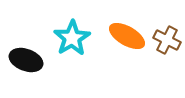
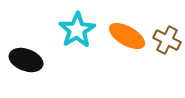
cyan star: moved 5 px right, 8 px up
